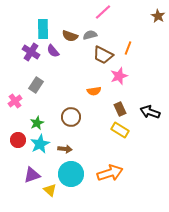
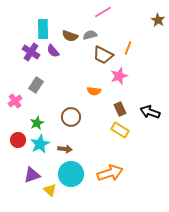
pink line: rotated 12 degrees clockwise
brown star: moved 4 px down
orange semicircle: rotated 16 degrees clockwise
